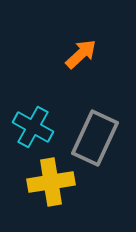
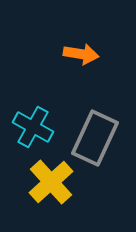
orange arrow: rotated 52 degrees clockwise
yellow cross: rotated 33 degrees counterclockwise
